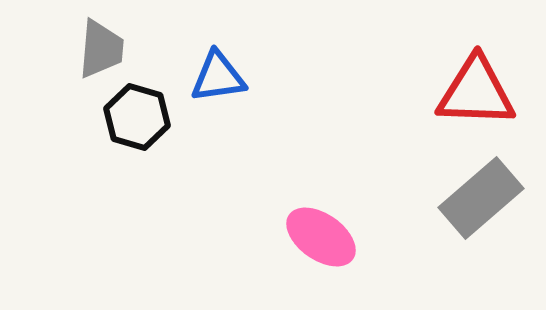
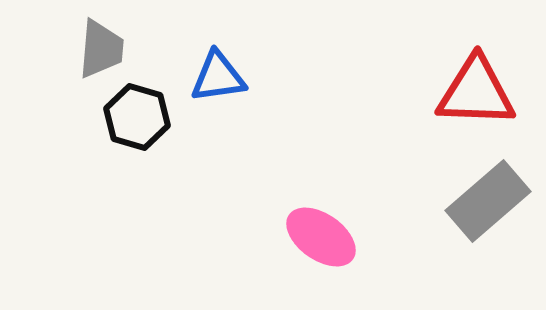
gray rectangle: moved 7 px right, 3 px down
